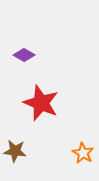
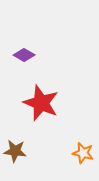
orange star: rotated 15 degrees counterclockwise
